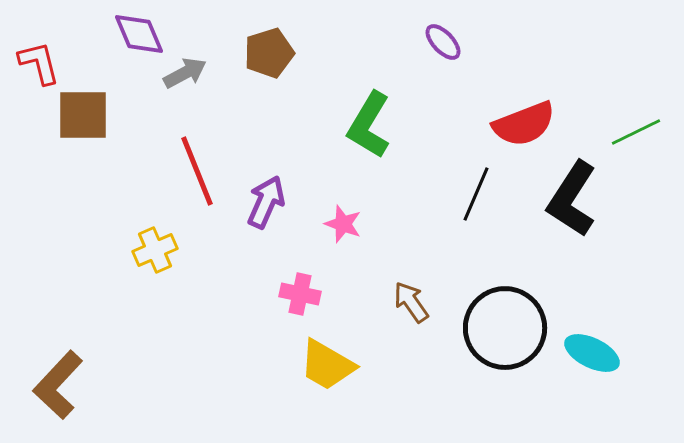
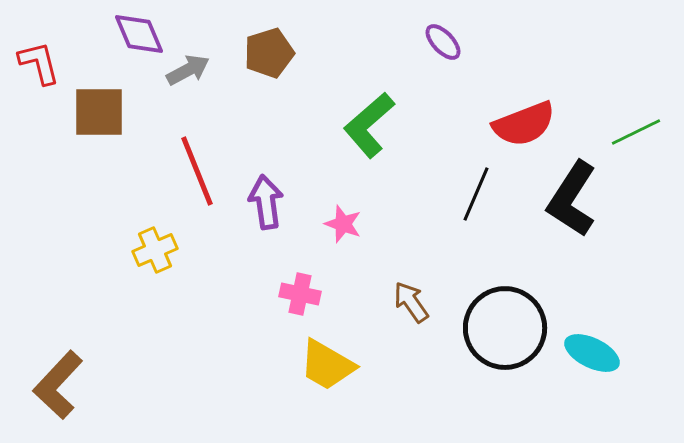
gray arrow: moved 3 px right, 3 px up
brown square: moved 16 px right, 3 px up
green L-shape: rotated 18 degrees clockwise
purple arrow: rotated 32 degrees counterclockwise
